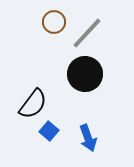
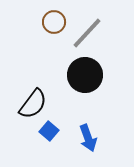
black circle: moved 1 px down
